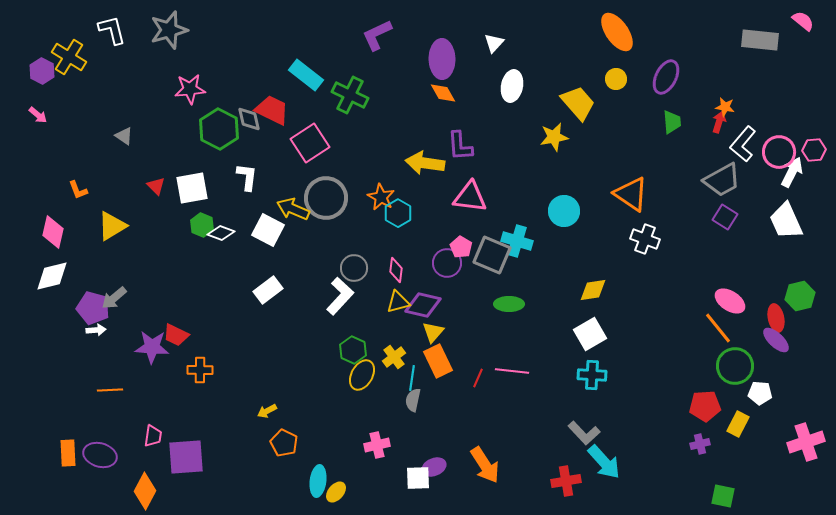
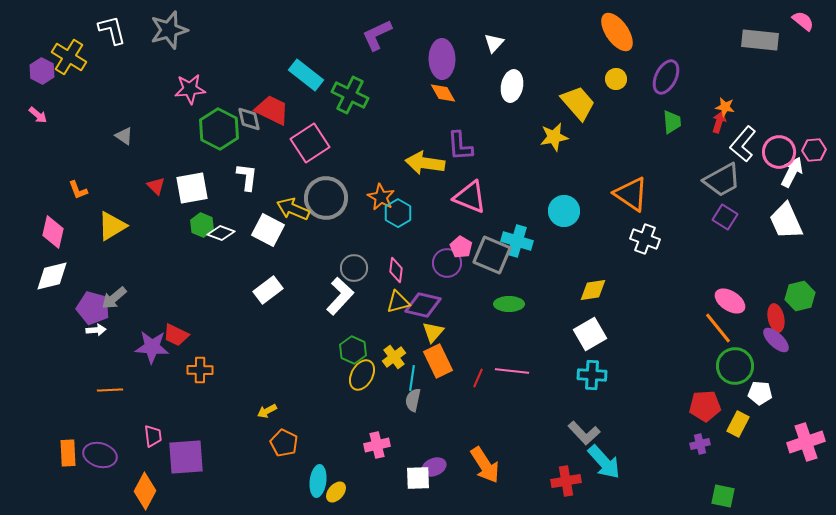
pink triangle at (470, 197): rotated 15 degrees clockwise
pink trapezoid at (153, 436): rotated 15 degrees counterclockwise
